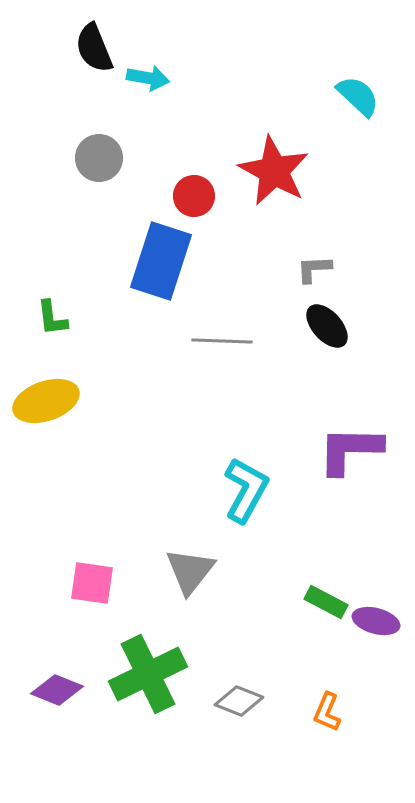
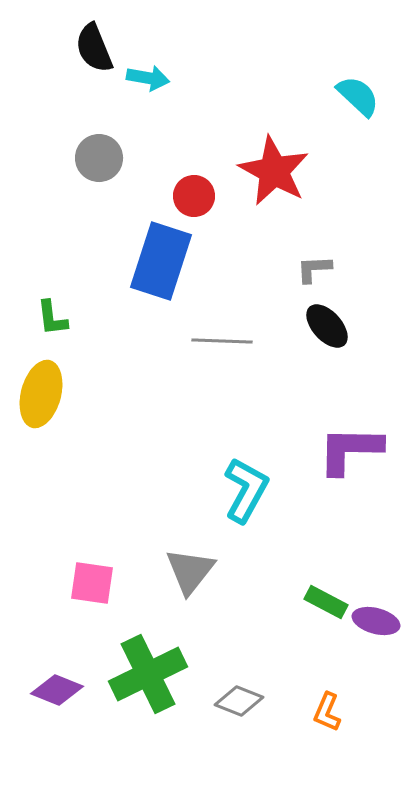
yellow ellipse: moved 5 px left, 7 px up; rotated 56 degrees counterclockwise
